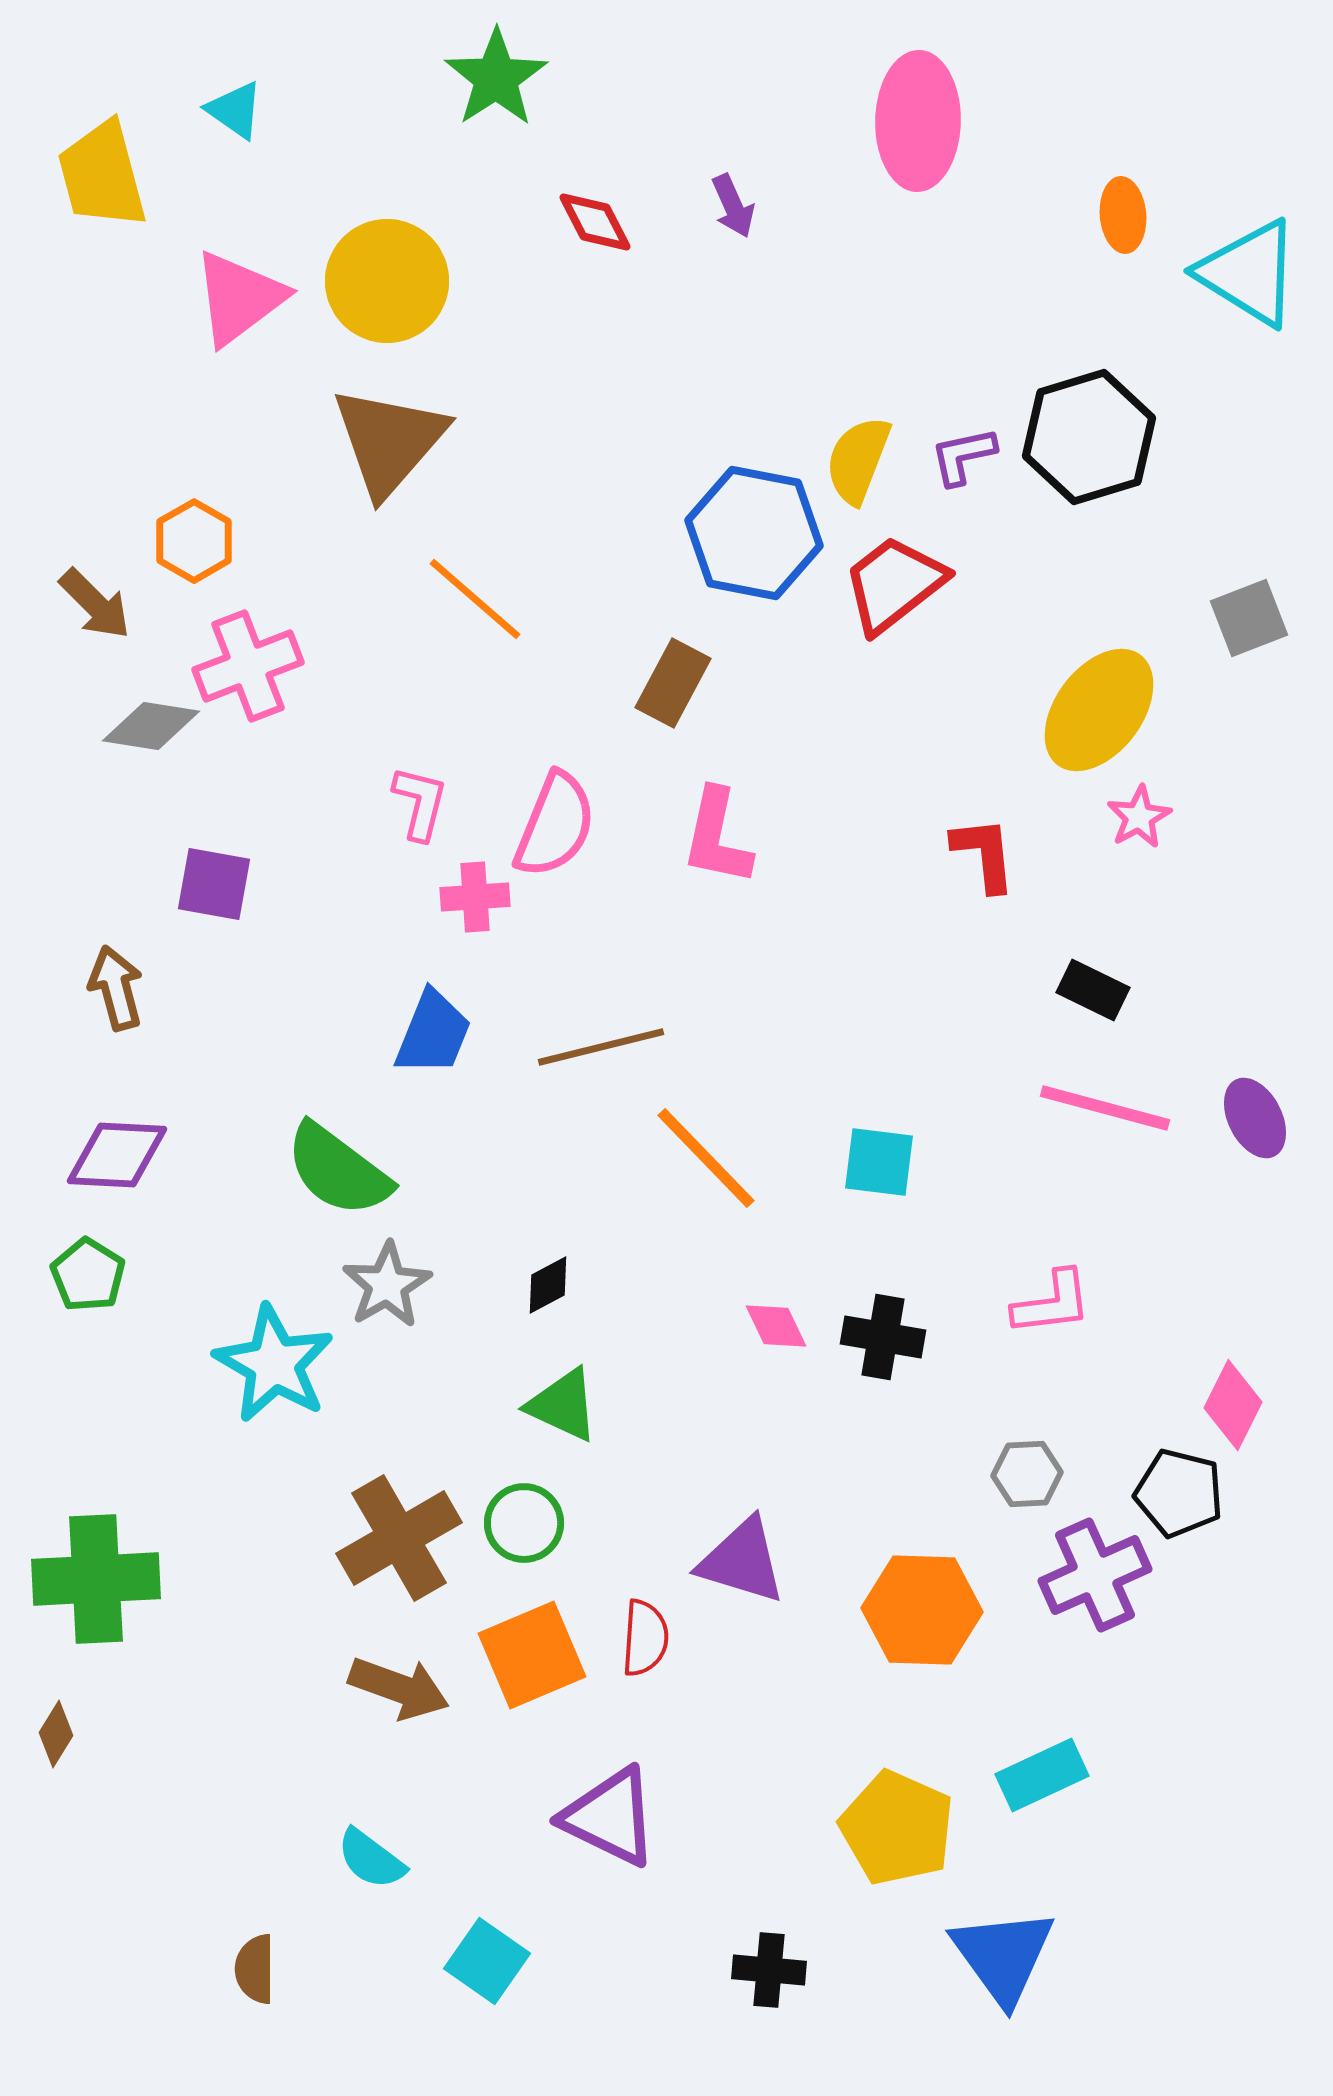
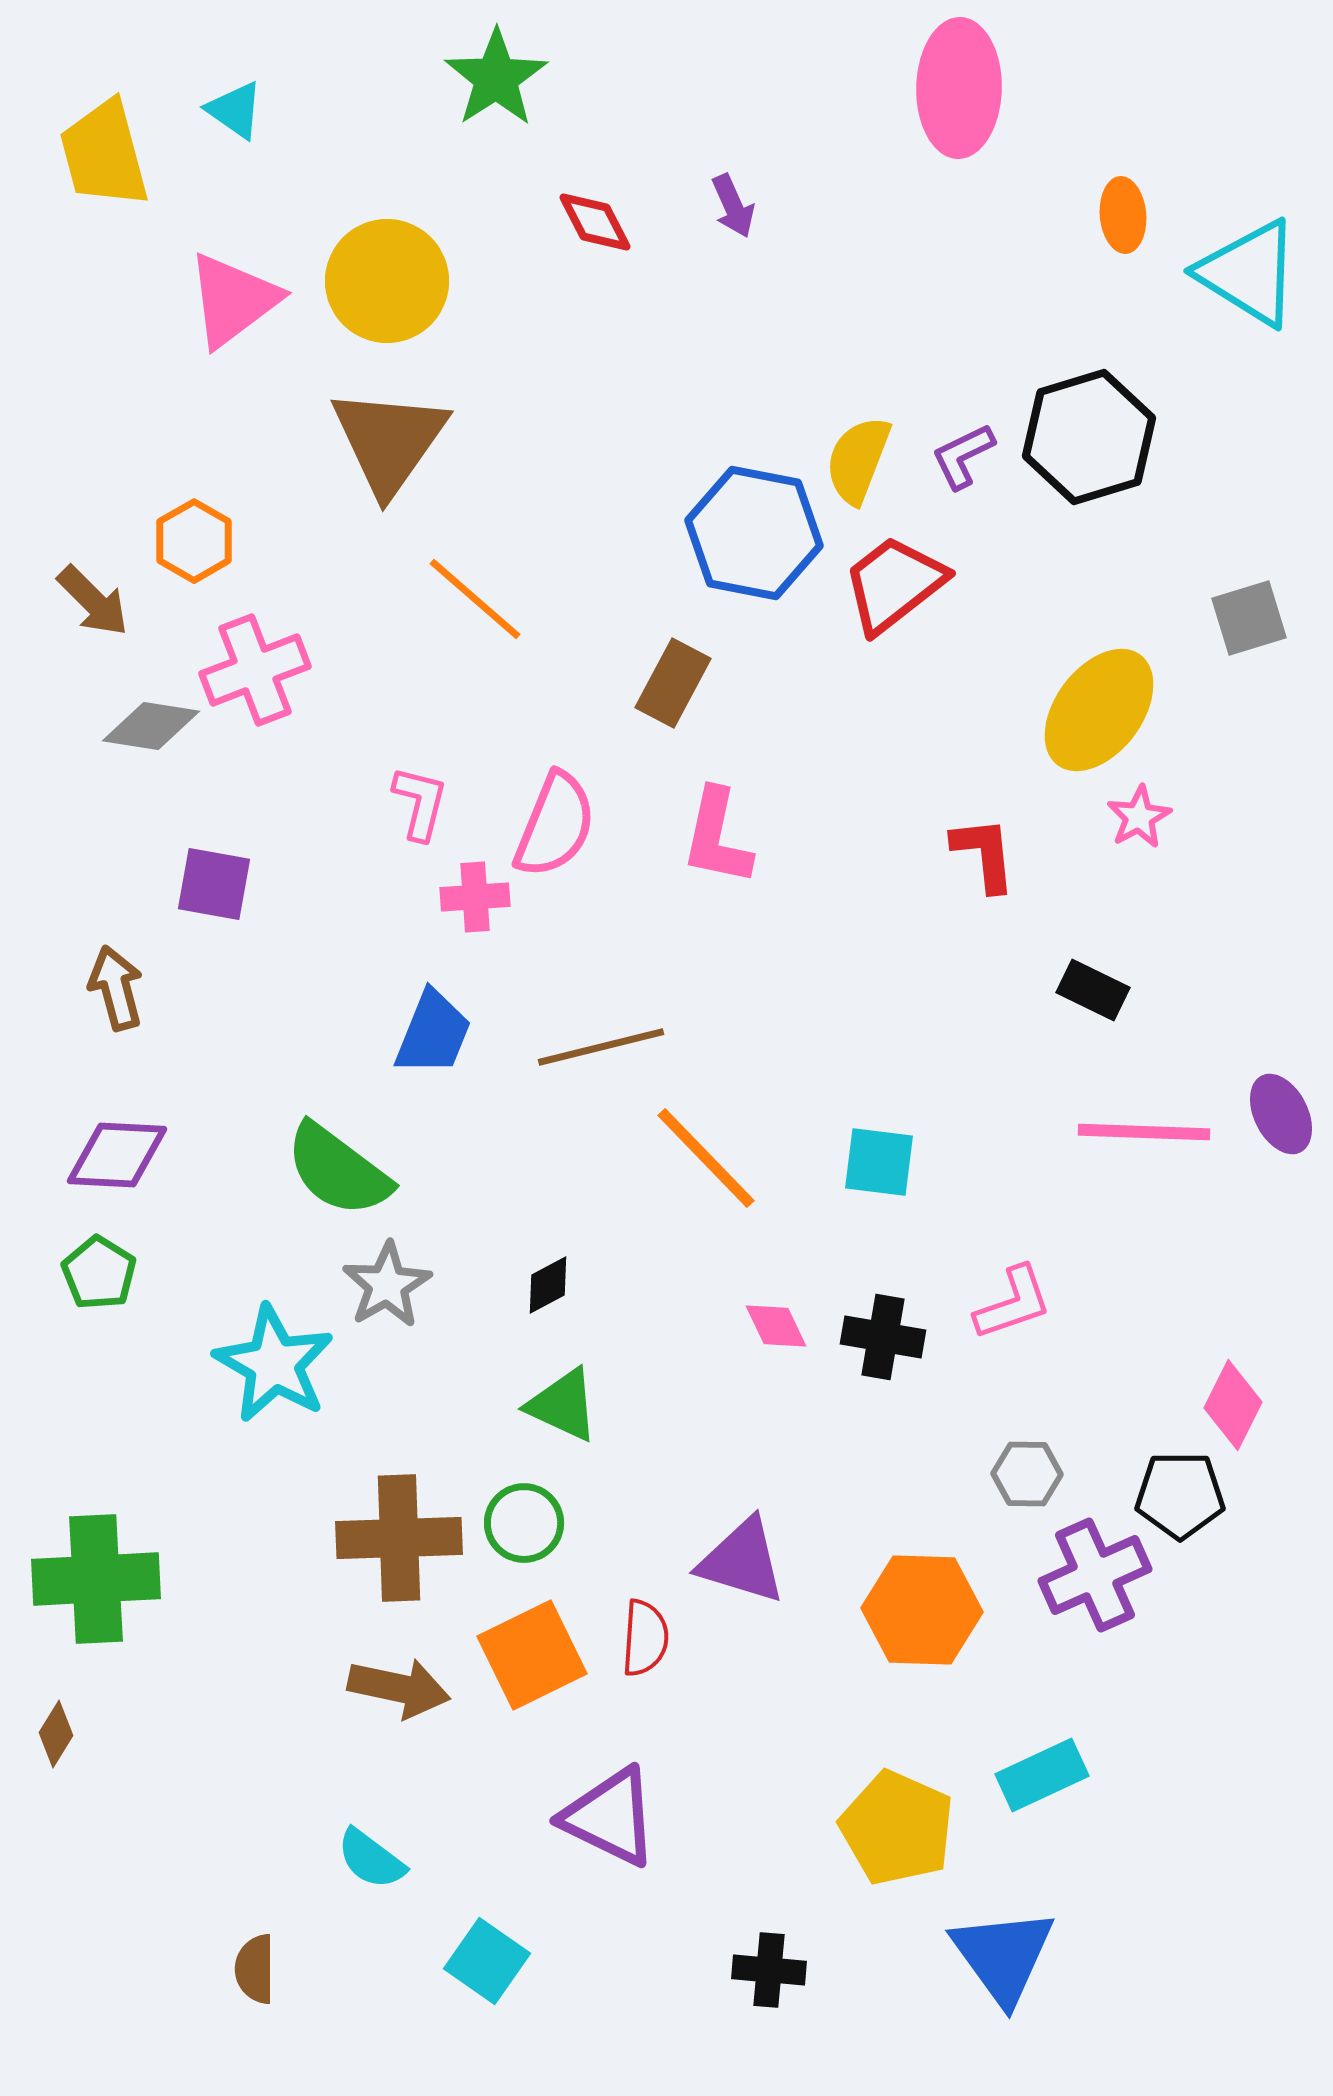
pink ellipse at (918, 121): moved 41 px right, 33 px up
yellow trapezoid at (102, 175): moved 2 px right, 21 px up
pink triangle at (239, 298): moved 6 px left, 2 px down
brown triangle at (389, 441): rotated 6 degrees counterclockwise
purple L-shape at (963, 456): rotated 14 degrees counterclockwise
brown arrow at (95, 604): moved 2 px left, 3 px up
gray square at (1249, 618): rotated 4 degrees clockwise
pink cross at (248, 666): moved 7 px right, 4 px down
pink line at (1105, 1108): moved 39 px right, 24 px down; rotated 13 degrees counterclockwise
purple ellipse at (1255, 1118): moved 26 px right, 4 px up
green pentagon at (88, 1275): moved 11 px right, 2 px up
pink L-shape at (1052, 1303): moved 39 px left; rotated 12 degrees counterclockwise
gray hexagon at (1027, 1474): rotated 4 degrees clockwise
black pentagon at (1179, 1493): moved 1 px right, 2 px down; rotated 14 degrees counterclockwise
brown cross at (399, 1538): rotated 28 degrees clockwise
orange square at (532, 1655): rotated 3 degrees counterclockwise
brown arrow at (399, 1688): rotated 8 degrees counterclockwise
